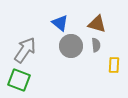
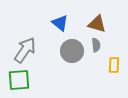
gray circle: moved 1 px right, 5 px down
green square: rotated 25 degrees counterclockwise
